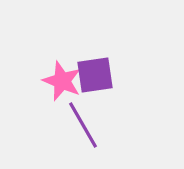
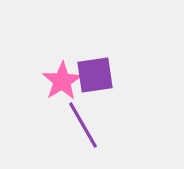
pink star: rotated 18 degrees clockwise
